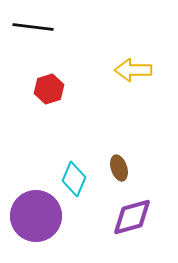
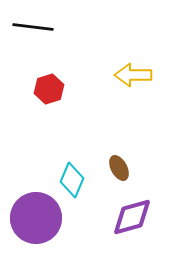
yellow arrow: moved 5 px down
brown ellipse: rotated 10 degrees counterclockwise
cyan diamond: moved 2 px left, 1 px down
purple circle: moved 2 px down
